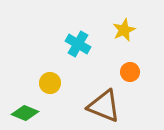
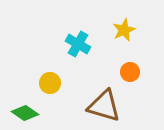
brown triangle: rotated 6 degrees counterclockwise
green diamond: rotated 12 degrees clockwise
